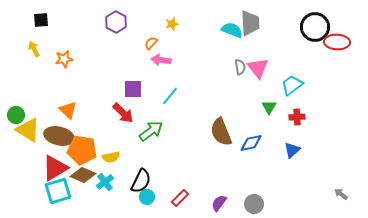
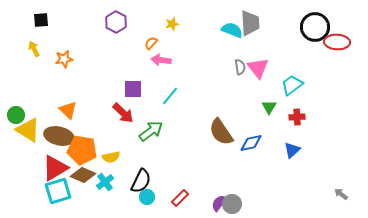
brown semicircle: rotated 12 degrees counterclockwise
gray circle: moved 22 px left
